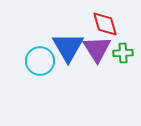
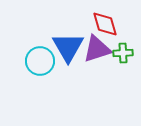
purple triangle: rotated 44 degrees clockwise
